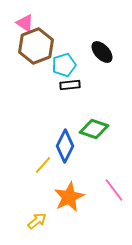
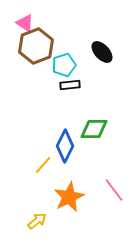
green diamond: rotated 20 degrees counterclockwise
